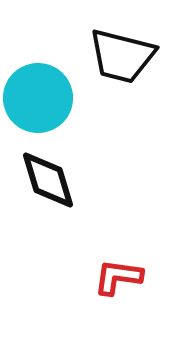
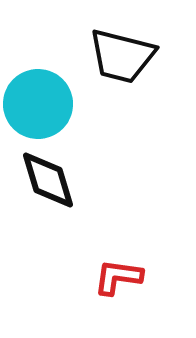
cyan circle: moved 6 px down
